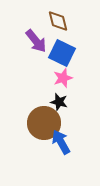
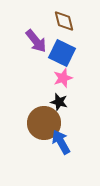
brown diamond: moved 6 px right
